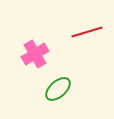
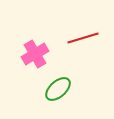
red line: moved 4 px left, 6 px down
